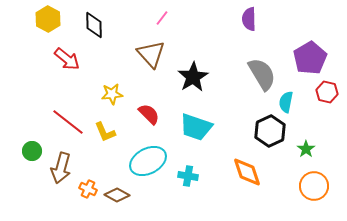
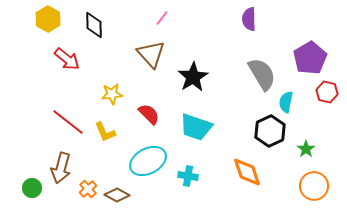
green circle: moved 37 px down
orange cross: rotated 24 degrees clockwise
